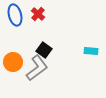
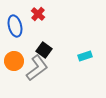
blue ellipse: moved 11 px down
cyan rectangle: moved 6 px left, 5 px down; rotated 24 degrees counterclockwise
orange circle: moved 1 px right, 1 px up
